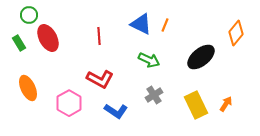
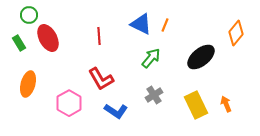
green arrow: moved 2 px right, 2 px up; rotated 75 degrees counterclockwise
red L-shape: moved 1 px right; rotated 32 degrees clockwise
orange ellipse: moved 4 px up; rotated 40 degrees clockwise
orange arrow: rotated 56 degrees counterclockwise
